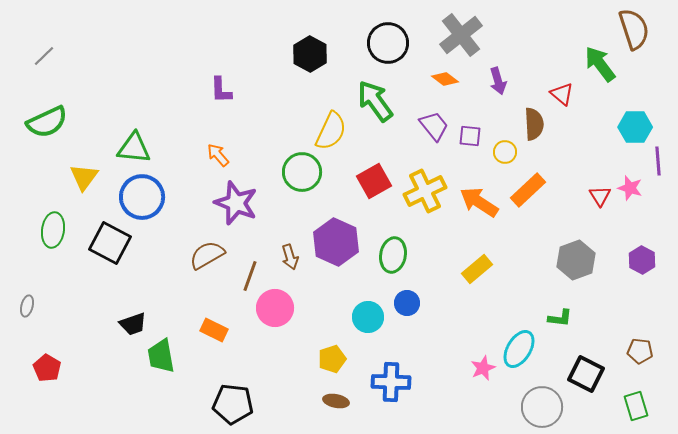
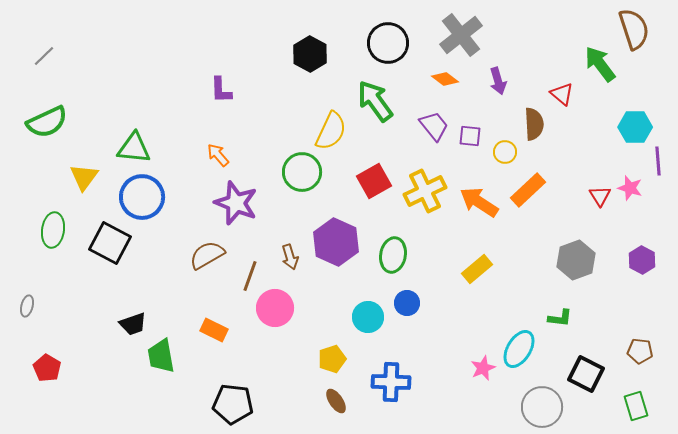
brown ellipse at (336, 401): rotated 45 degrees clockwise
